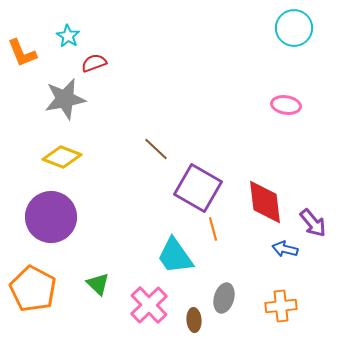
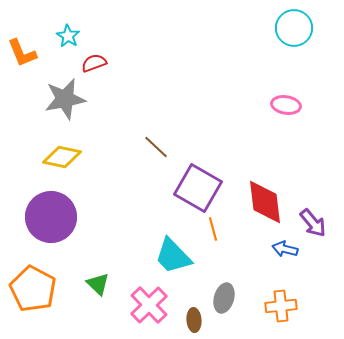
brown line: moved 2 px up
yellow diamond: rotated 9 degrees counterclockwise
cyan trapezoid: moved 2 px left; rotated 9 degrees counterclockwise
